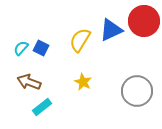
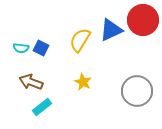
red circle: moved 1 px left, 1 px up
cyan semicircle: rotated 126 degrees counterclockwise
brown arrow: moved 2 px right
